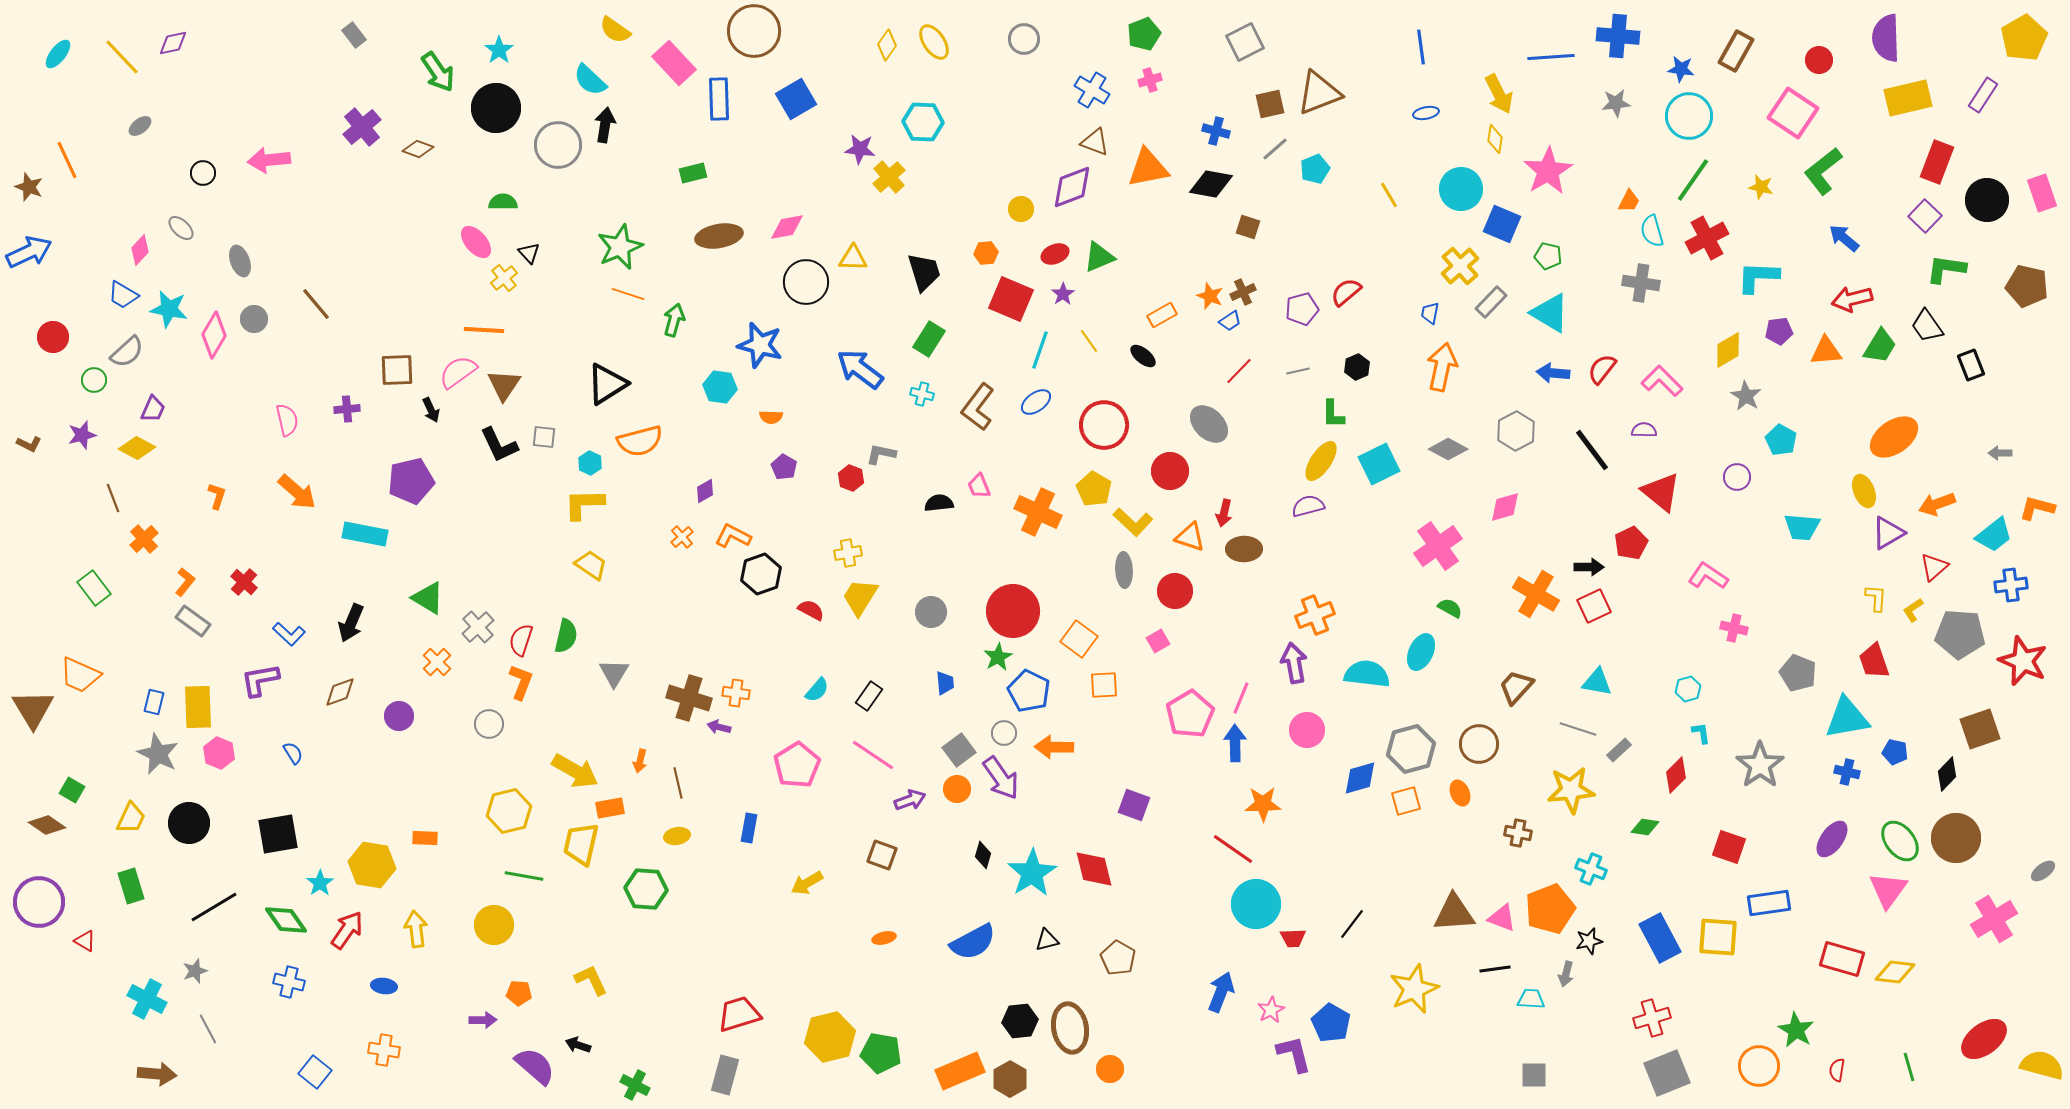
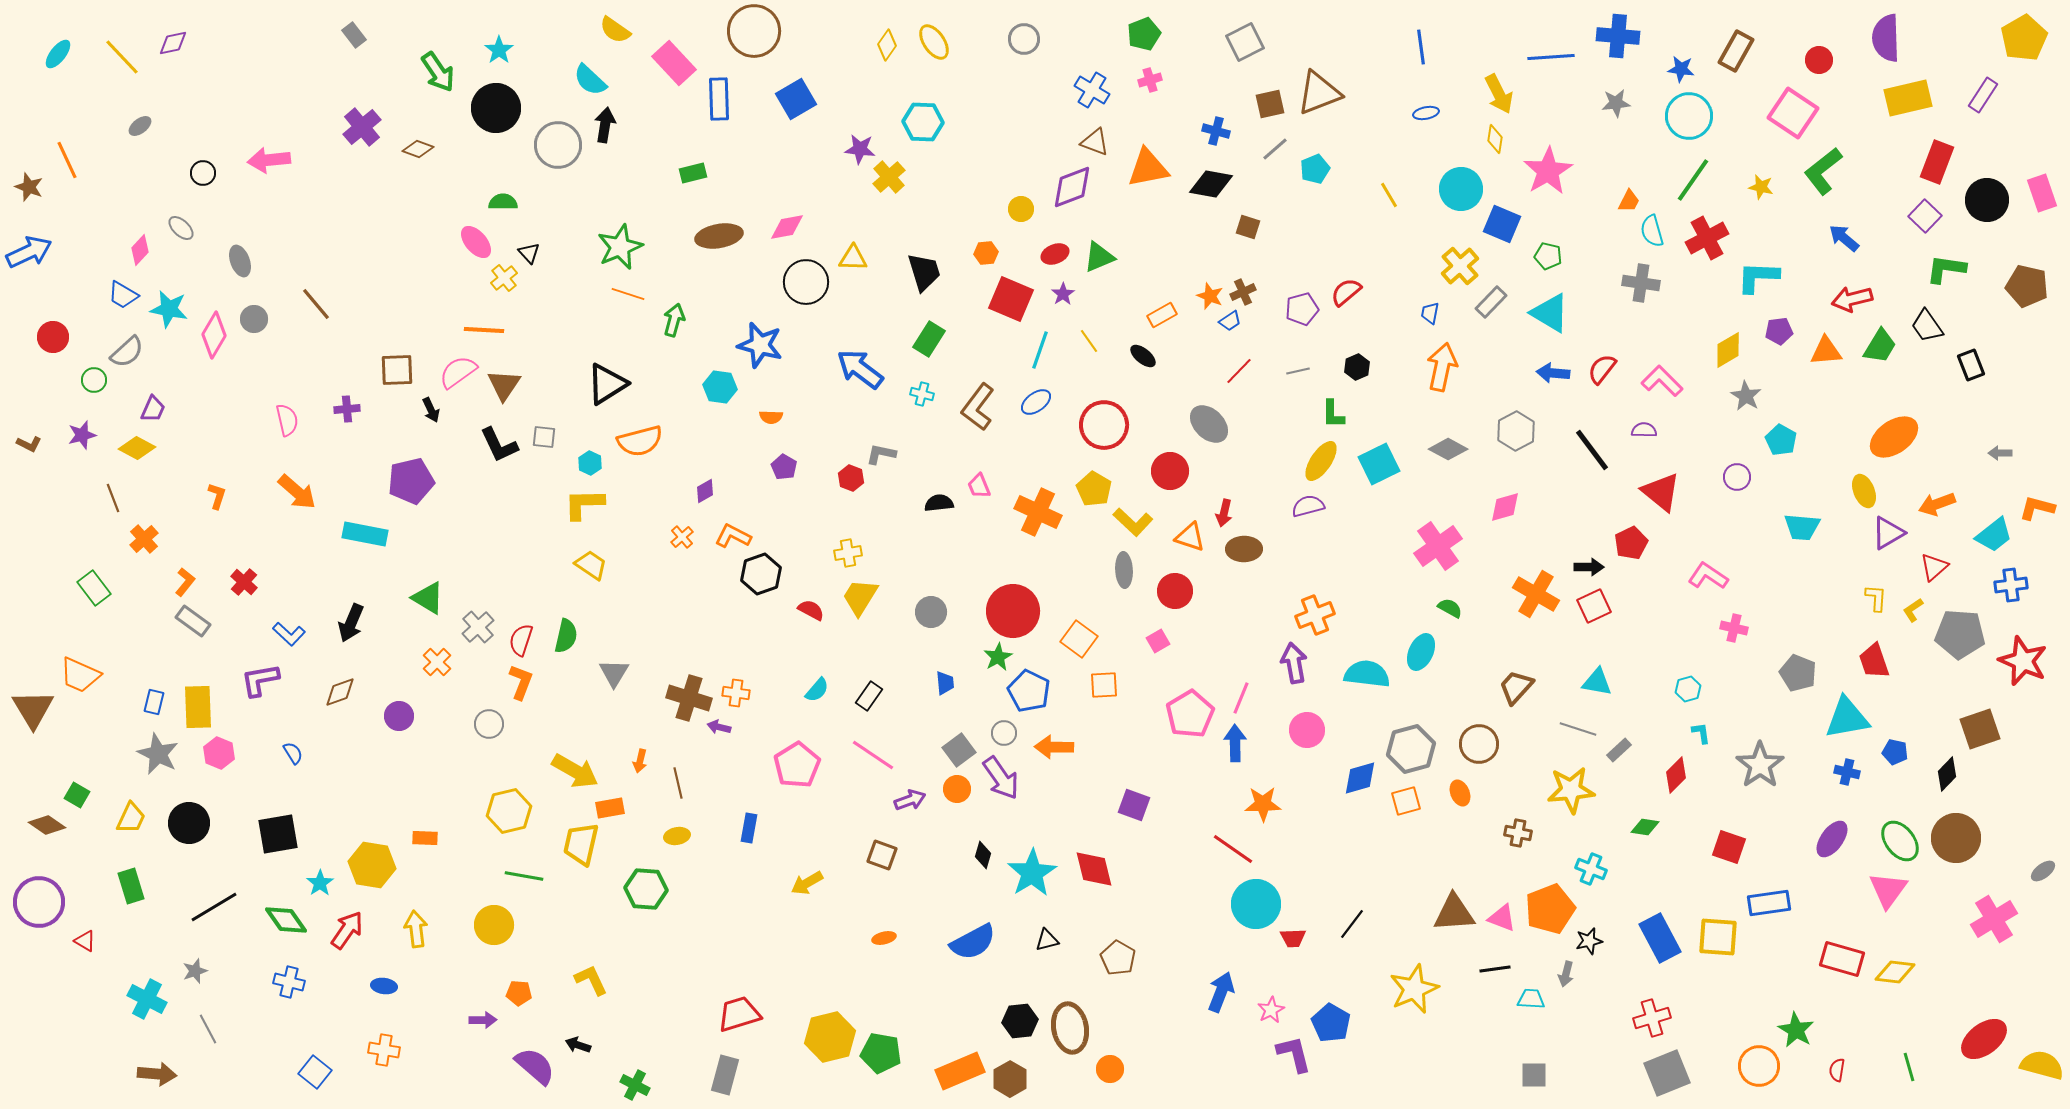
green square at (72, 790): moved 5 px right, 5 px down
